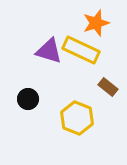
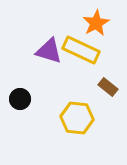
orange star: rotated 12 degrees counterclockwise
black circle: moved 8 px left
yellow hexagon: rotated 16 degrees counterclockwise
